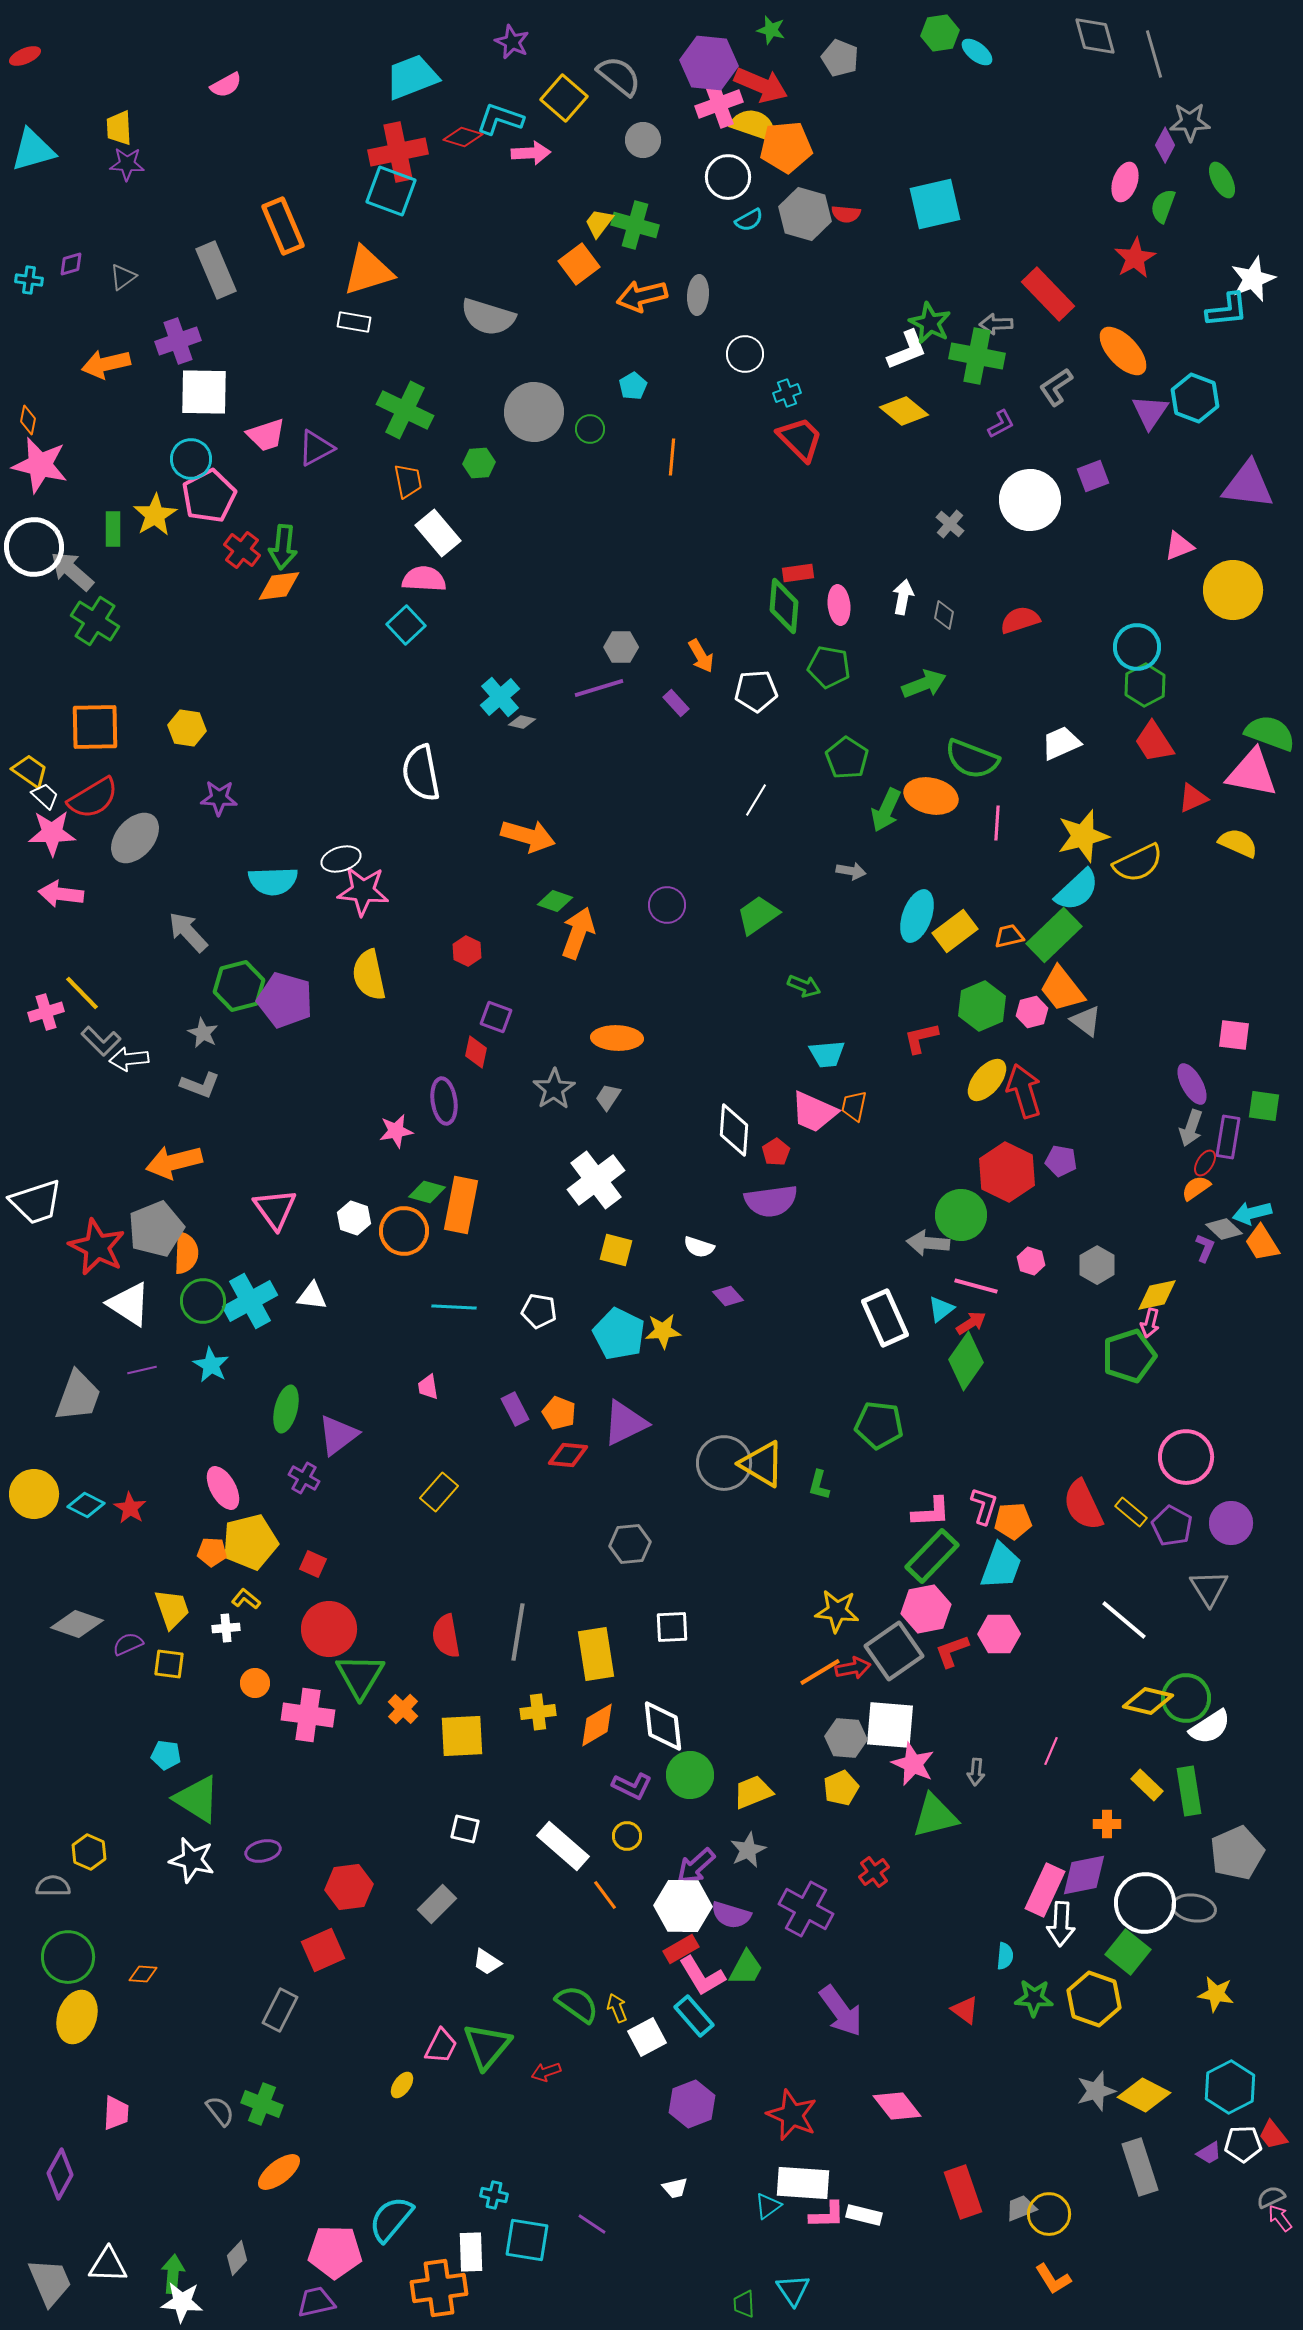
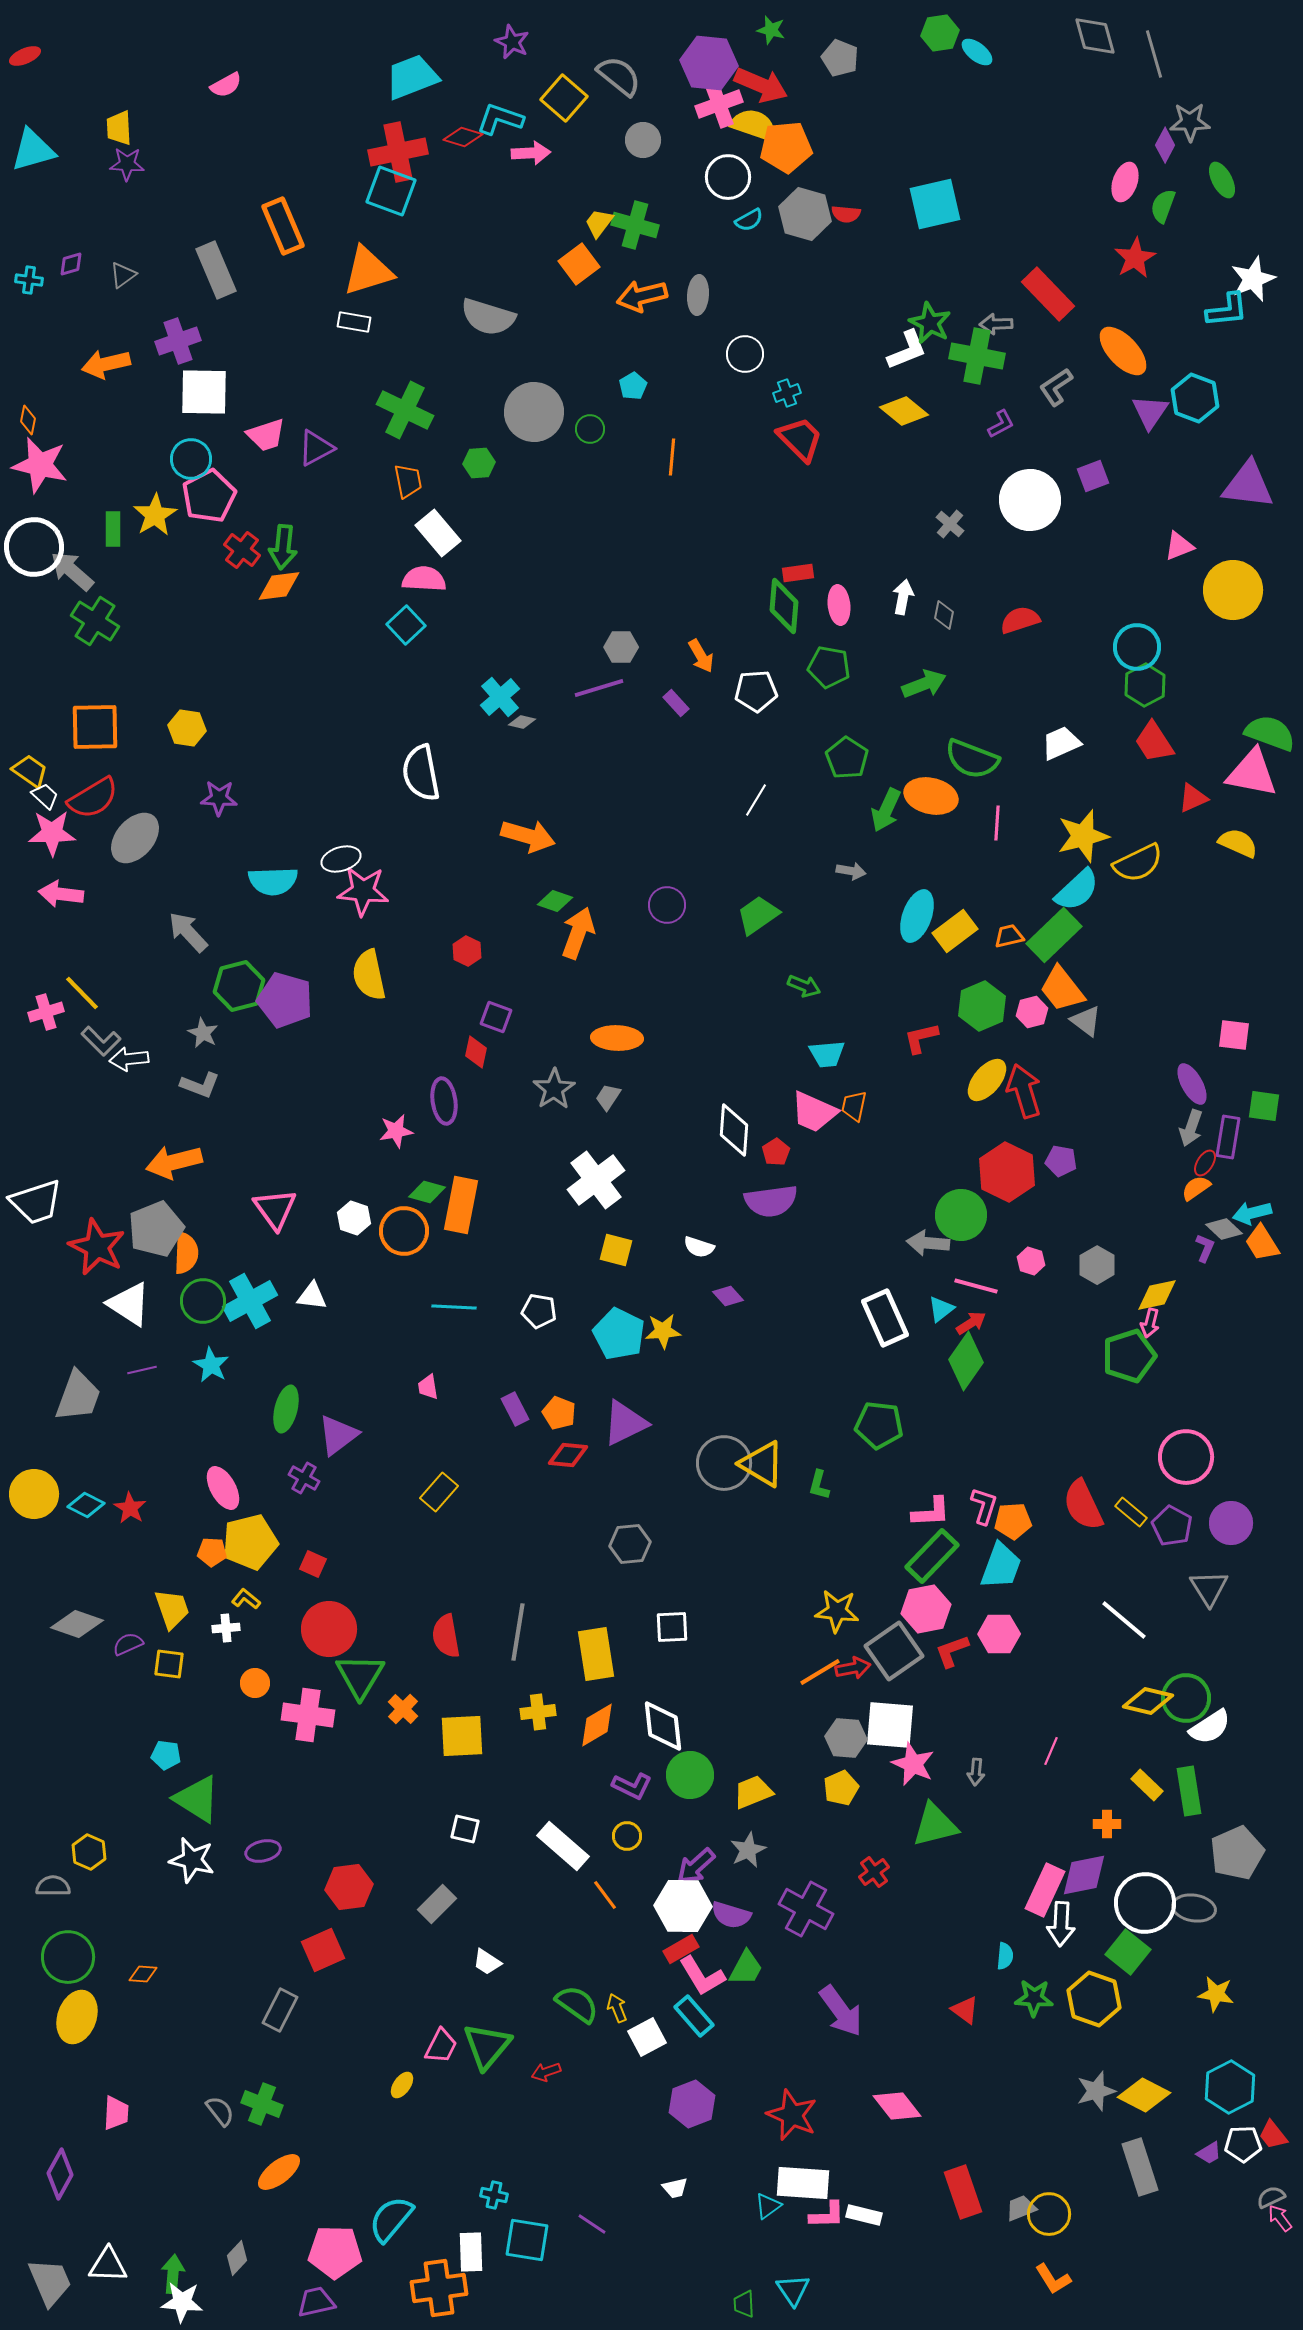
gray triangle at (123, 277): moved 2 px up
green triangle at (935, 1816): moved 9 px down
